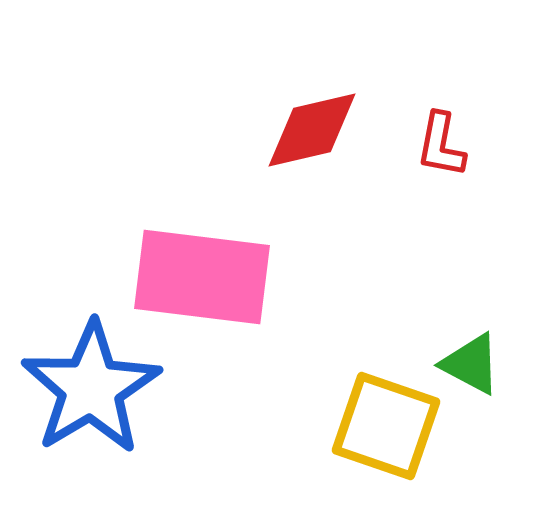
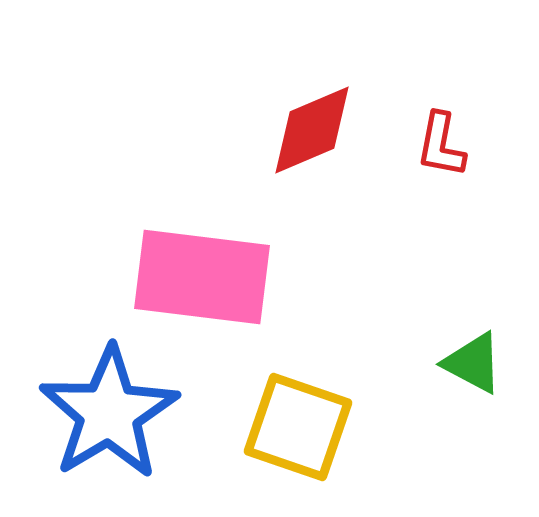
red diamond: rotated 10 degrees counterclockwise
green triangle: moved 2 px right, 1 px up
blue star: moved 18 px right, 25 px down
yellow square: moved 88 px left, 1 px down
